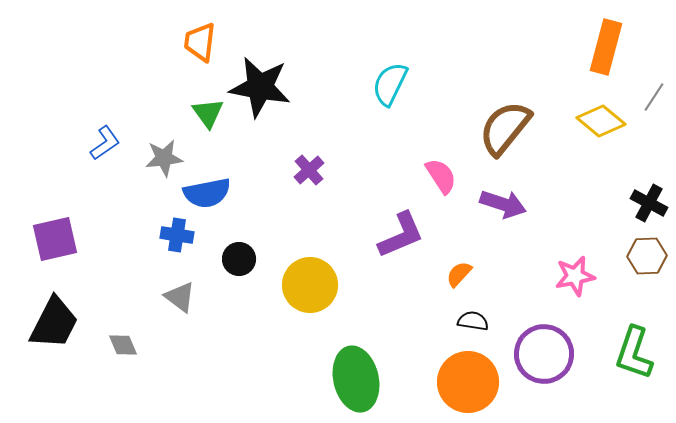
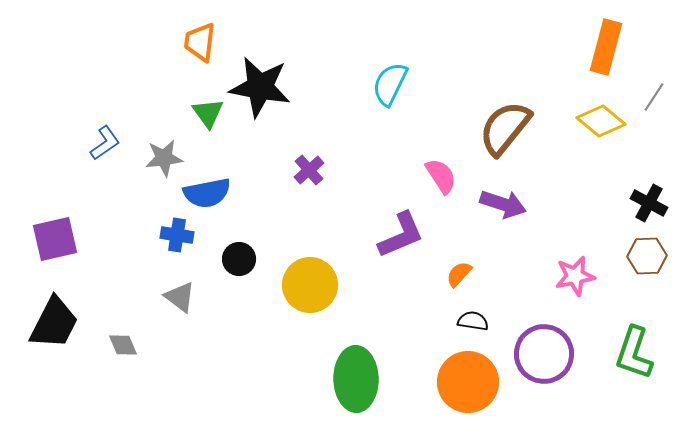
green ellipse: rotated 12 degrees clockwise
